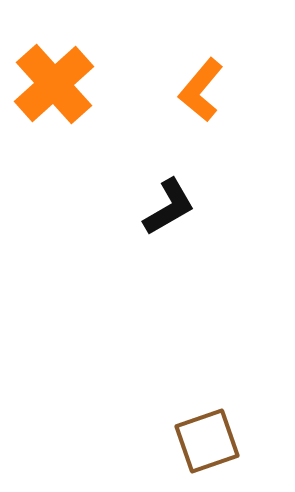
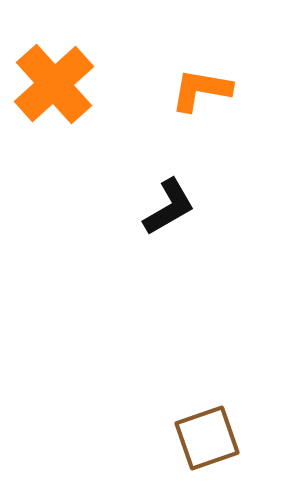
orange L-shape: rotated 60 degrees clockwise
brown square: moved 3 px up
